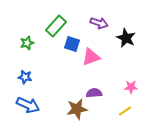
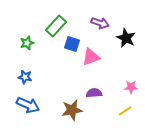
purple arrow: moved 1 px right
brown star: moved 5 px left, 1 px down
